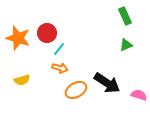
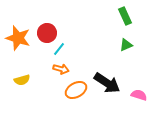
orange arrow: moved 1 px right, 1 px down
